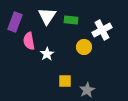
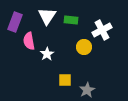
yellow square: moved 1 px up
